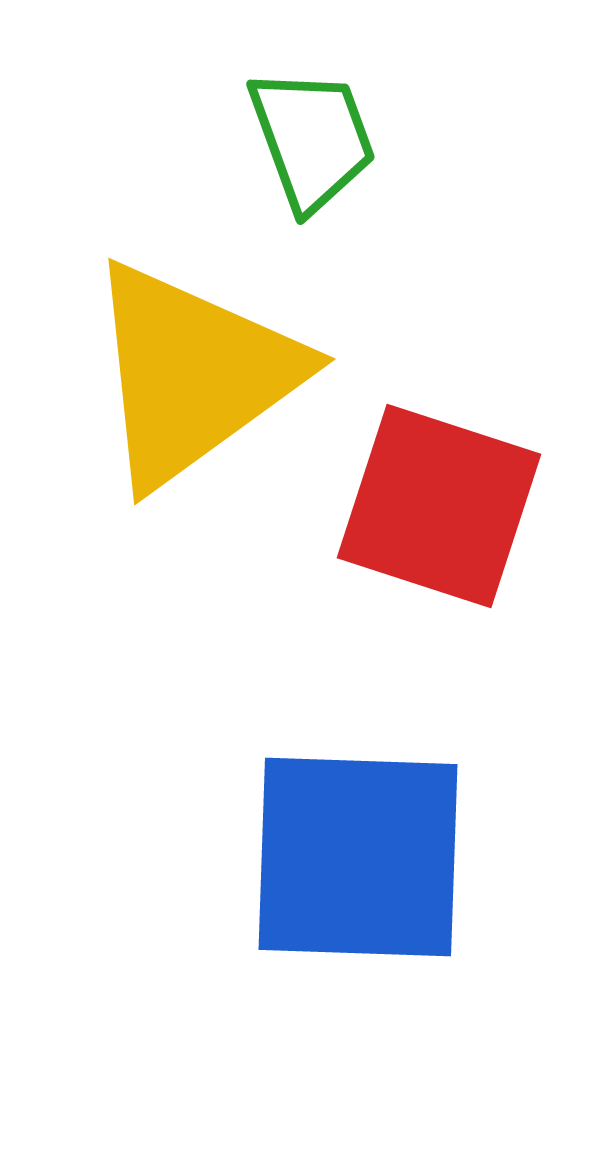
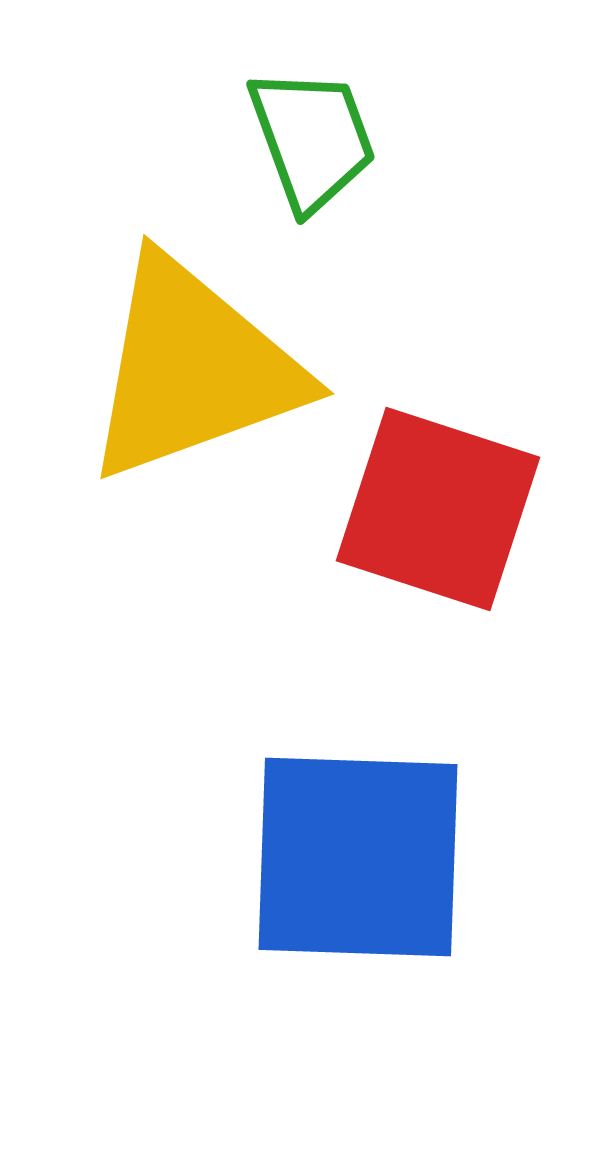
yellow triangle: moved 5 px up; rotated 16 degrees clockwise
red square: moved 1 px left, 3 px down
